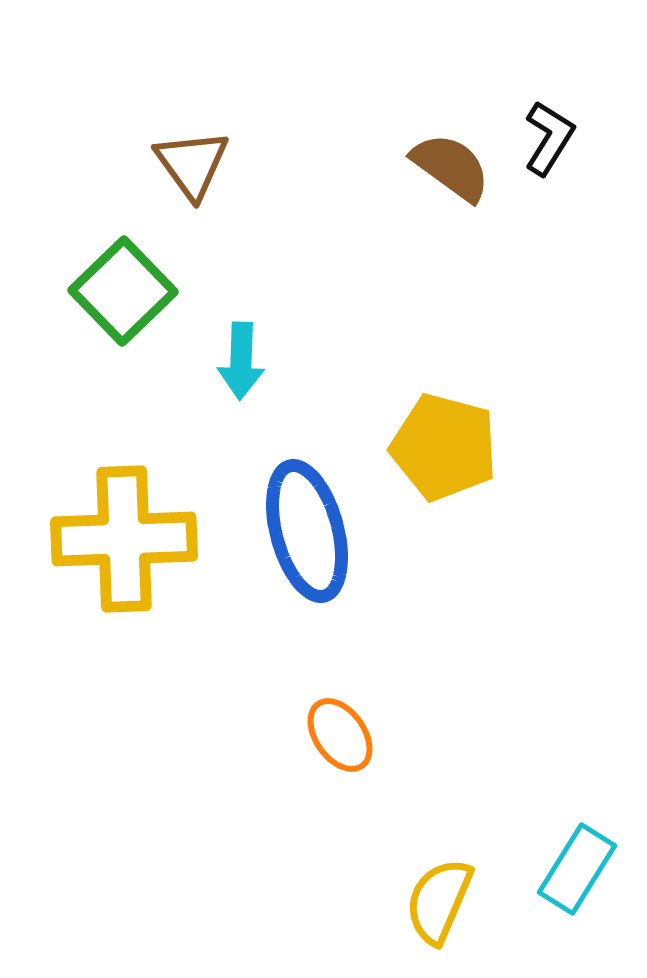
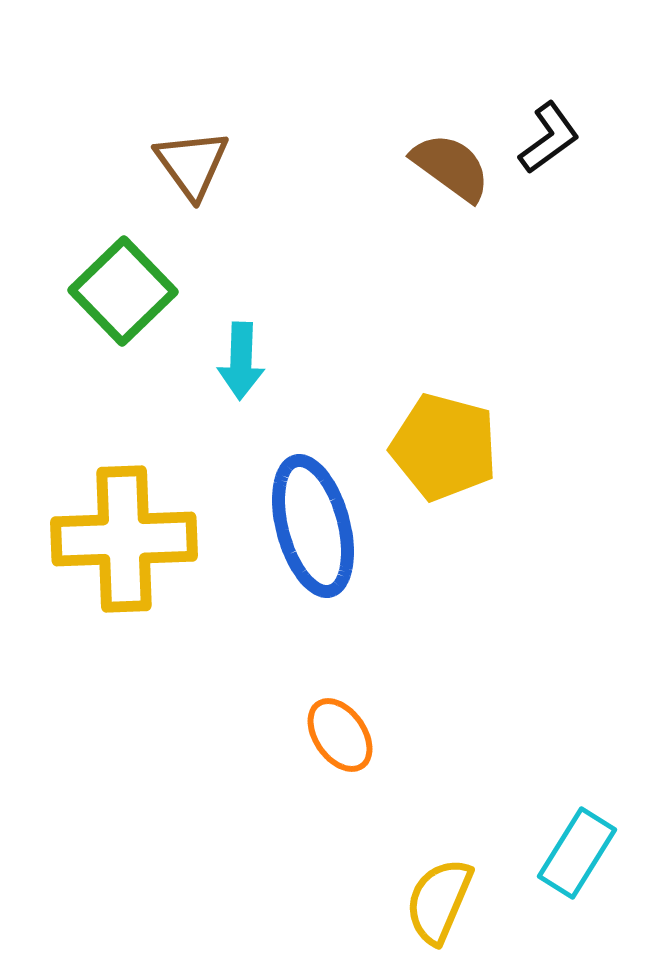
black L-shape: rotated 22 degrees clockwise
blue ellipse: moved 6 px right, 5 px up
cyan rectangle: moved 16 px up
